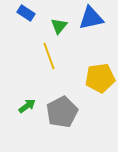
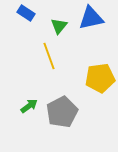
green arrow: moved 2 px right
